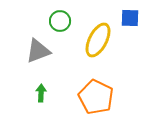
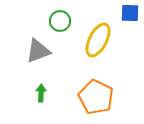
blue square: moved 5 px up
